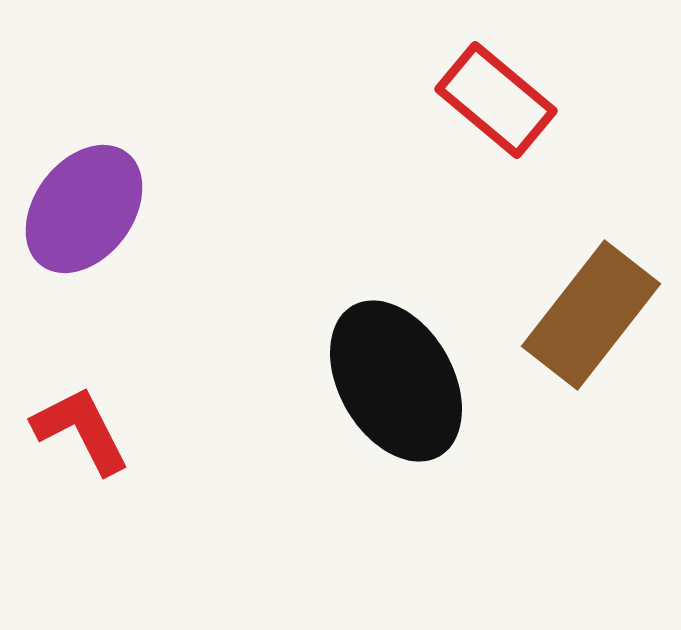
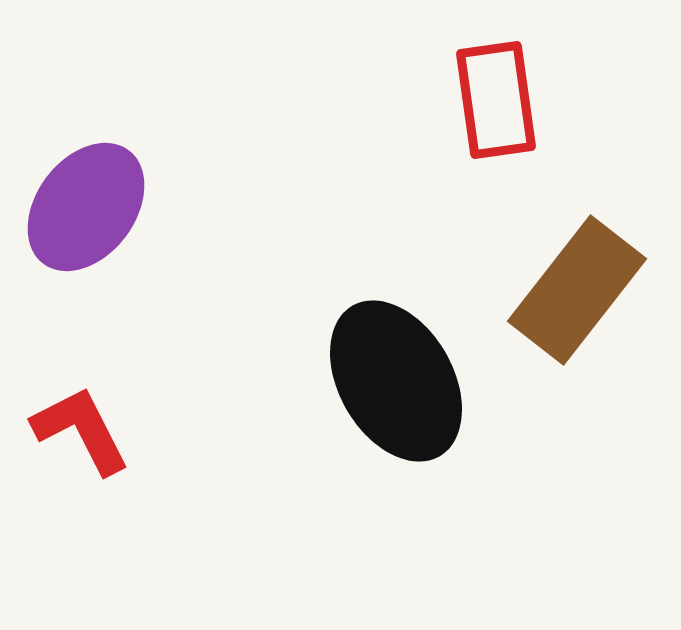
red rectangle: rotated 42 degrees clockwise
purple ellipse: moved 2 px right, 2 px up
brown rectangle: moved 14 px left, 25 px up
